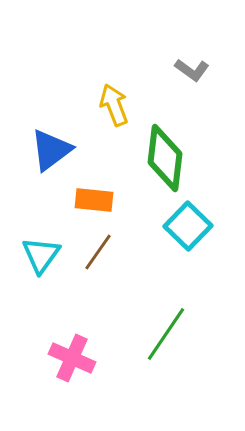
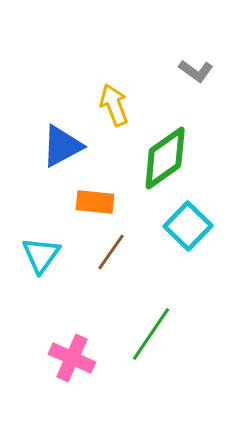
gray L-shape: moved 4 px right, 1 px down
blue triangle: moved 11 px right, 4 px up; rotated 9 degrees clockwise
green diamond: rotated 48 degrees clockwise
orange rectangle: moved 1 px right, 2 px down
brown line: moved 13 px right
green line: moved 15 px left
